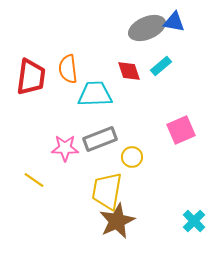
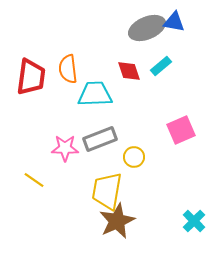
yellow circle: moved 2 px right
